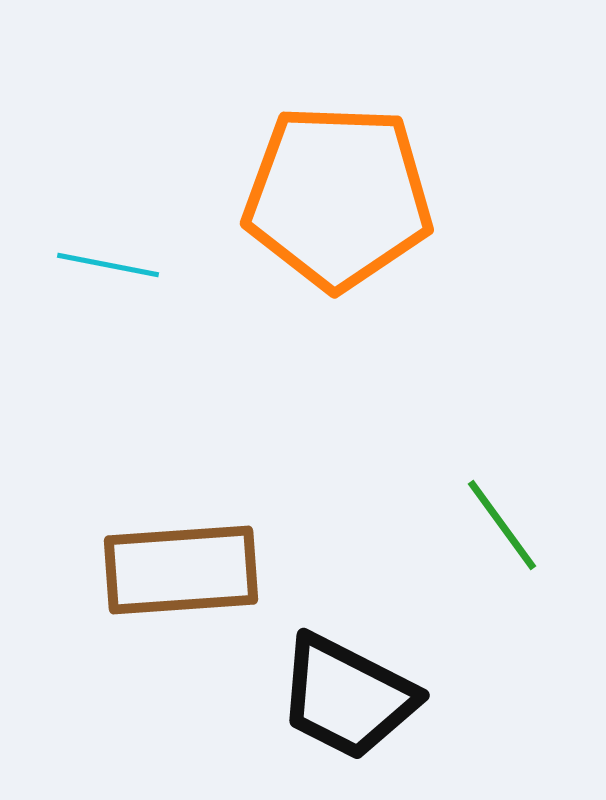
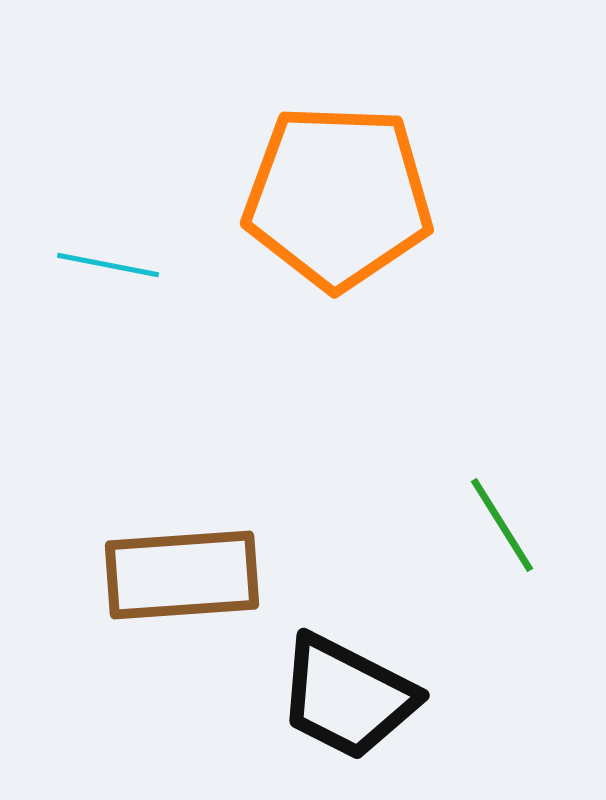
green line: rotated 4 degrees clockwise
brown rectangle: moved 1 px right, 5 px down
